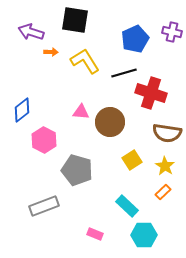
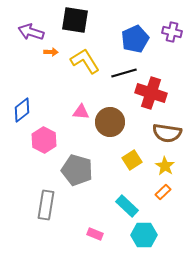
gray rectangle: moved 2 px right, 1 px up; rotated 60 degrees counterclockwise
